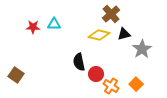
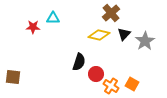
brown cross: moved 1 px up
cyan triangle: moved 1 px left, 6 px up
black triangle: rotated 32 degrees counterclockwise
gray star: moved 3 px right, 8 px up
black semicircle: rotated 150 degrees counterclockwise
brown square: moved 3 px left, 2 px down; rotated 28 degrees counterclockwise
orange square: moved 4 px left; rotated 16 degrees counterclockwise
